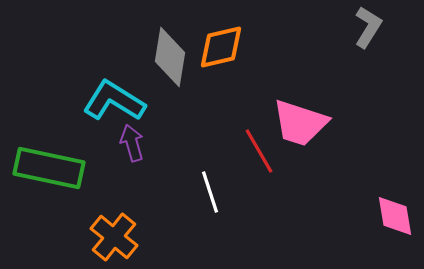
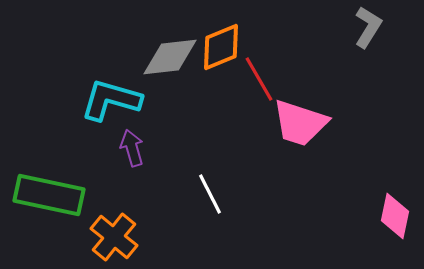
orange diamond: rotated 9 degrees counterclockwise
gray diamond: rotated 74 degrees clockwise
cyan L-shape: moved 3 px left, 1 px up; rotated 16 degrees counterclockwise
purple arrow: moved 5 px down
red line: moved 72 px up
green rectangle: moved 27 px down
white line: moved 2 px down; rotated 9 degrees counterclockwise
pink diamond: rotated 21 degrees clockwise
